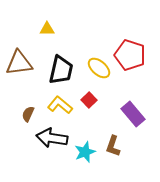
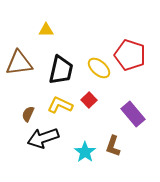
yellow triangle: moved 1 px left, 1 px down
yellow L-shape: rotated 15 degrees counterclockwise
black arrow: moved 9 px left; rotated 28 degrees counterclockwise
cyan star: rotated 15 degrees counterclockwise
